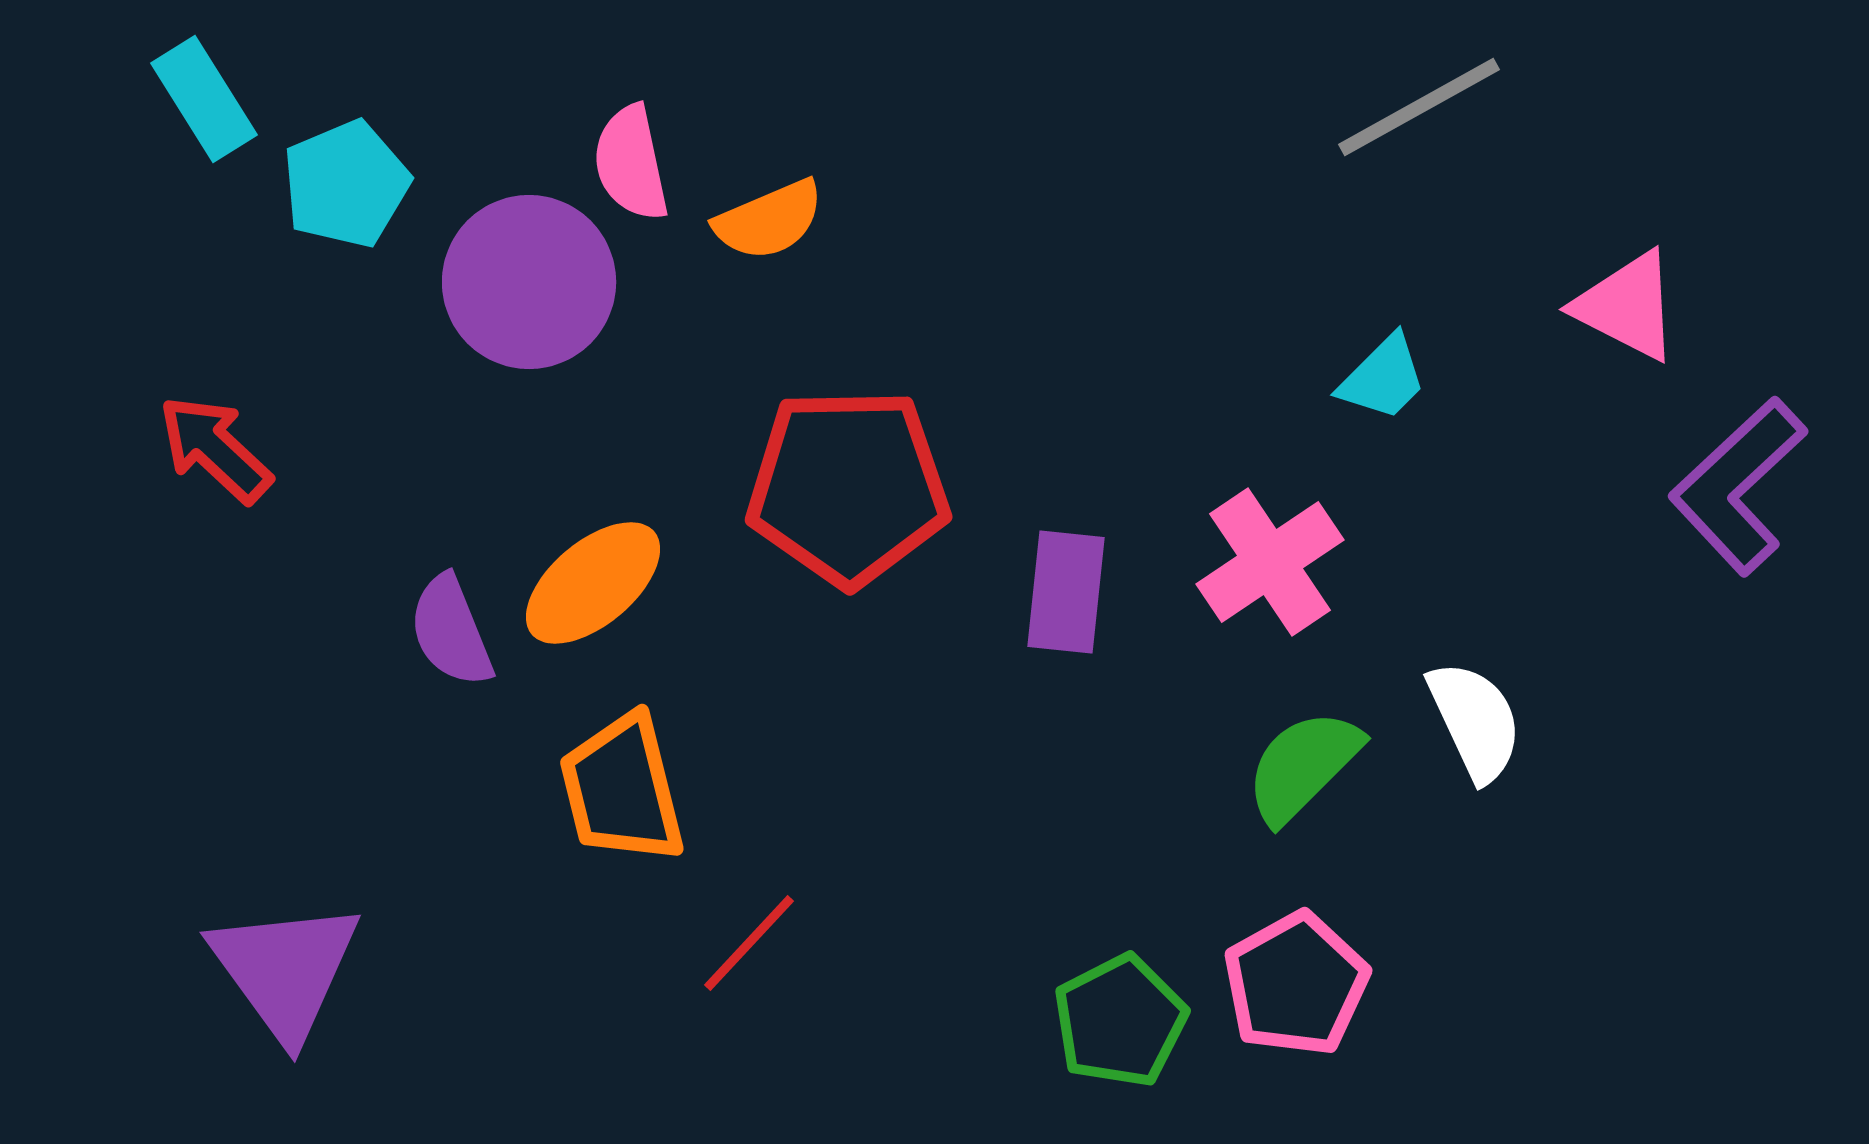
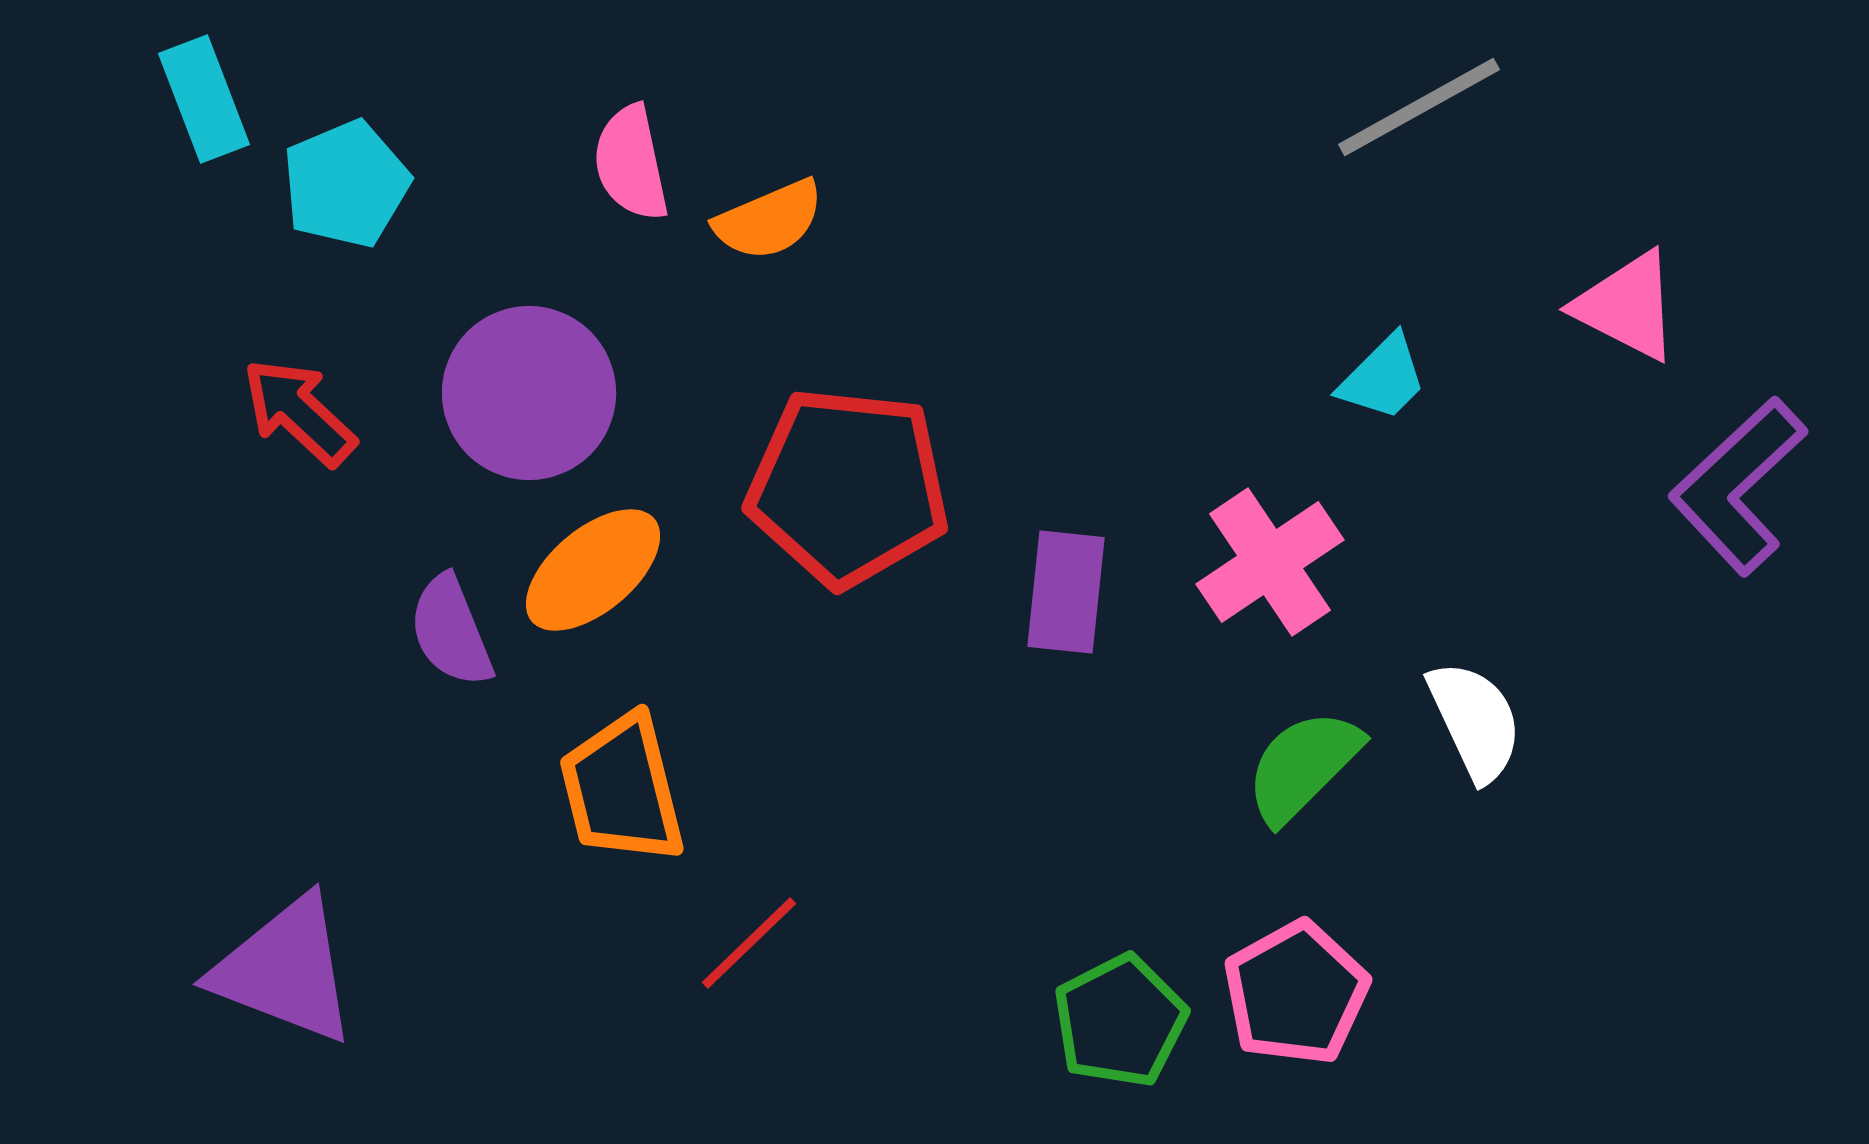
cyan rectangle: rotated 11 degrees clockwise
purple circle: moved 111 px down
red arrow: moved 84 px right, 37 px up
red pentagon: rotated 7 degrees clockwise
orange ellipse: moved 13 px up
red line: rotated 3 degrees clockwise
purple triangle: rotated 33 degrees counterclockwise
pink pentagon: moved 9 px down
